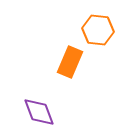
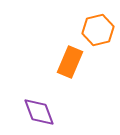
orange hexagon: rotated 20 degrees counterclockwise
